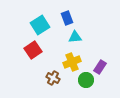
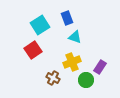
cyan triangle: rotated 24 degrees clockwise
